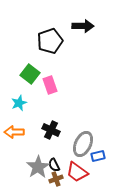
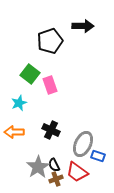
blue rectangle: rotated 32 degrees clockwise
